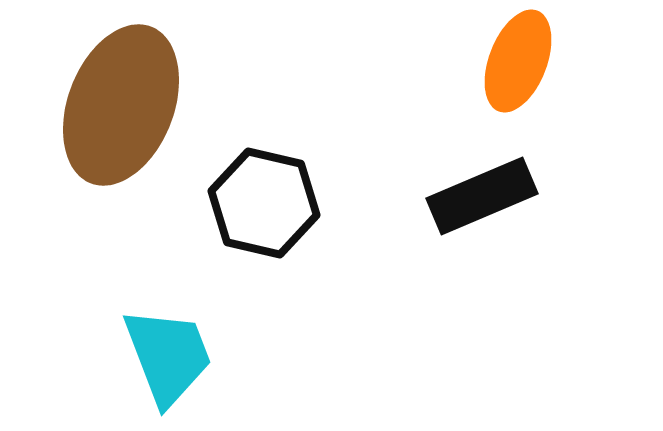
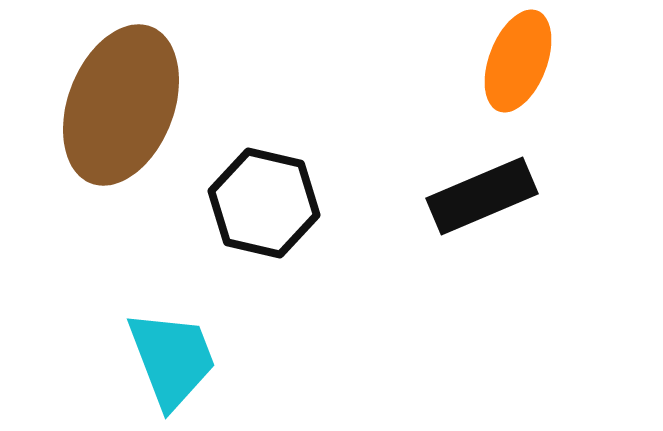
cyan trapezoid: moved 4 px right, 3 px down
